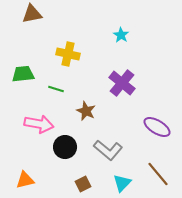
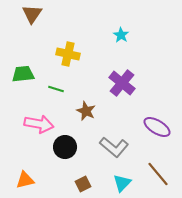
brown triangle: rotated 45 degrees counterclockwise
gray L-shape: moved 6 px right, 3 px up
